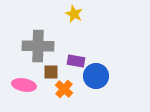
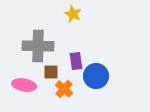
yellow star: moved 1 px left
purple rectangle: rotated 72 degrees clockwise
